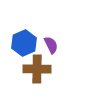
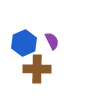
purple semicircle: moved 1 px right, 4 px up
